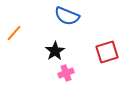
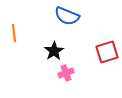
orange line: rotated 48 degrees counterclockwise
black star: moved 1 px left
